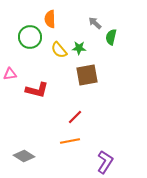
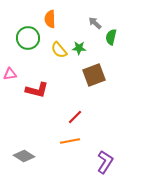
green circle: moved 2 px left, 1 px down
brown square: moved 7 px right; rotated 10 degrees counterclockwise
